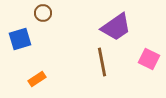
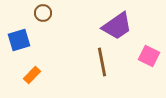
purple trapezoid: moved 1 px right, 1 px up
blue square: moved 1 px left, 1 px down
pink square: moved 3 px up
orange rectangle: moved 5 px left, 4 px up; rotated 12 degrees counterclockwise
